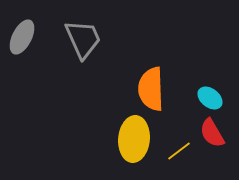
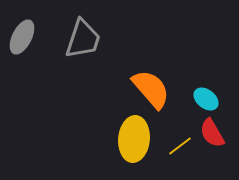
gray trapezoid: rotated 42 degrees clockwise
orange semicircle: rotated 141 degrees clockwise
cyan ellipse: moved 4 px left, 1 px down
yellow line: moved 1 px right, 5 px up
